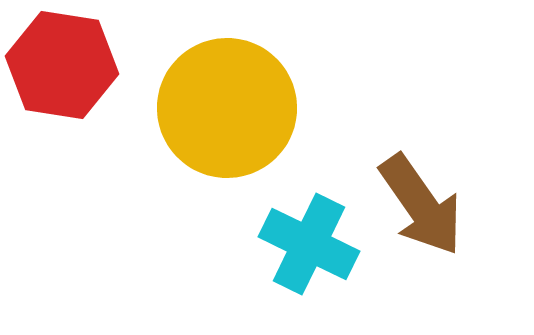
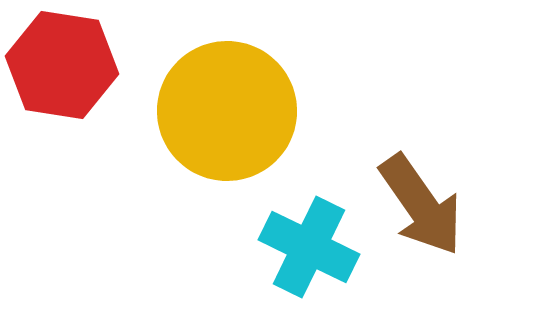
yellow circle: moved 3 px down
cyan cross: moved 3 px down
